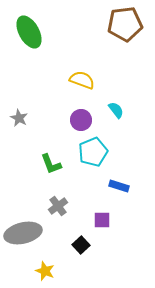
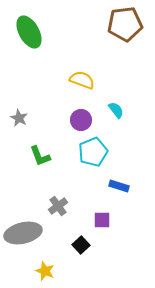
green L-shape: moved 11 px left, 8 px up
